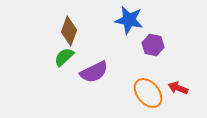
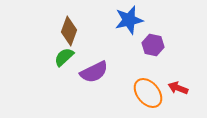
blue star: rotated 24 degrees counterclockwise
